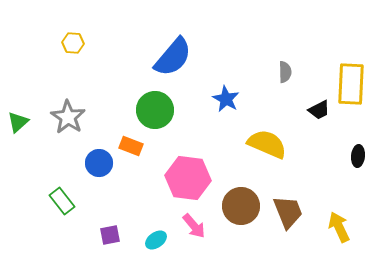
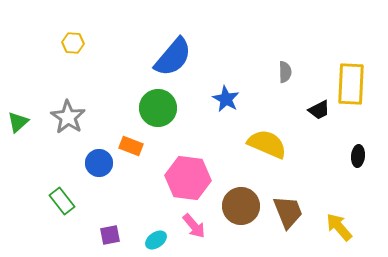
green circle: moved 3 px right, 2 px up
yellow arrow: rotated 16 degrees counterclockwise
